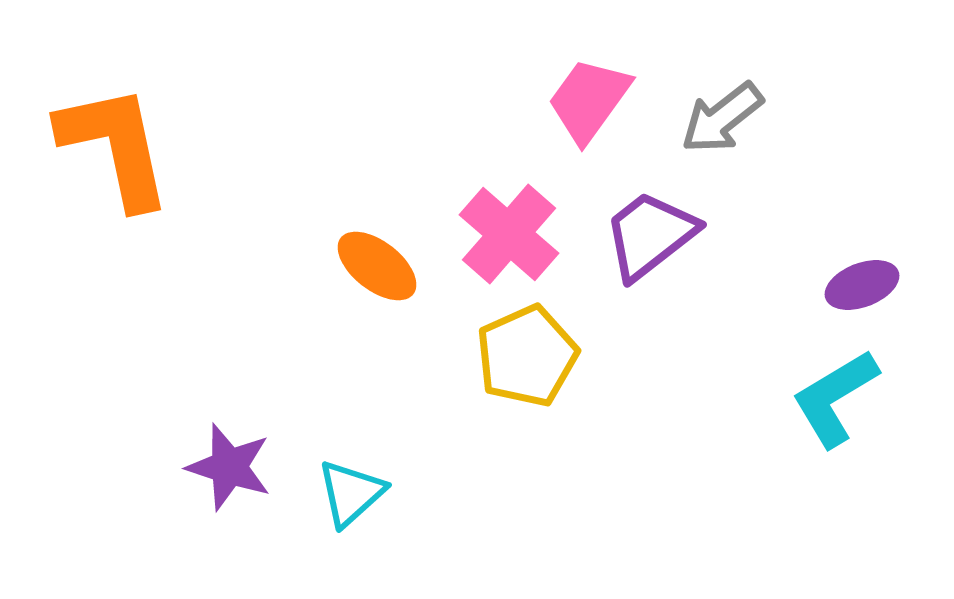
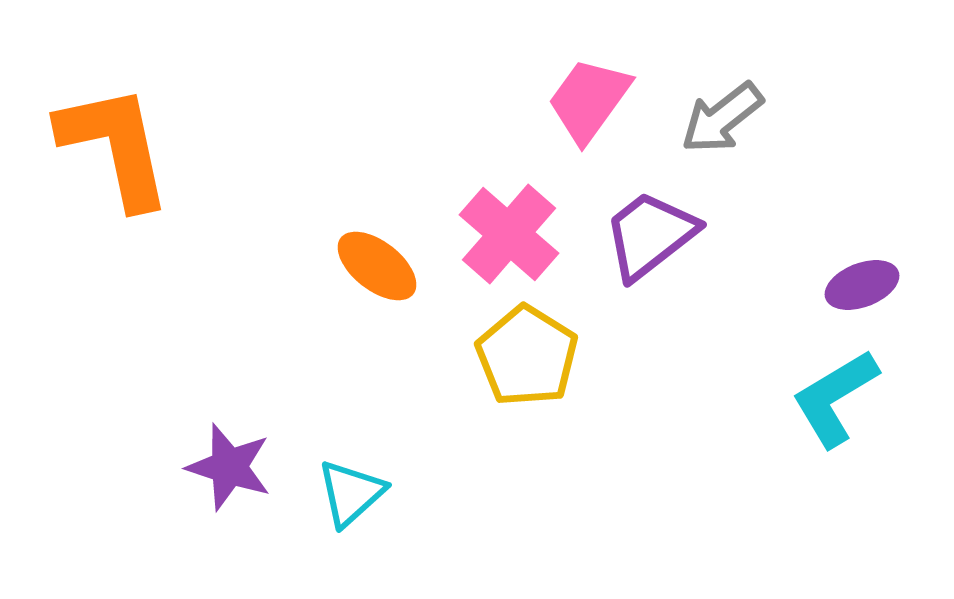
yellow pentagon: rotated 16 degrees counterclockwise
